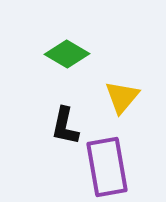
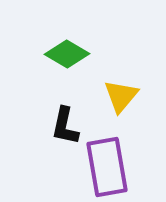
yellow triangle: moved 1 px left, 1 px up
